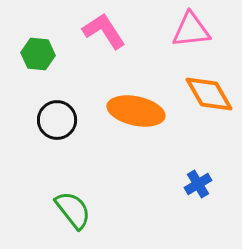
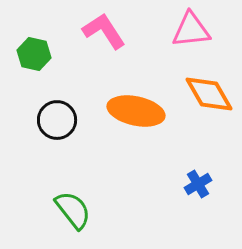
green hexagon: moved 4 px left; rotated 8 degrees clockwise
